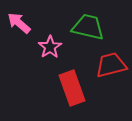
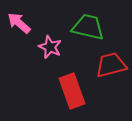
pink star: rotated 15 degrees counterclockwise
red rectangle: moved 3 px down
